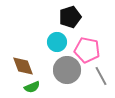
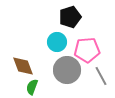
pink pentagon: rotated 15 degrees counterclockwise
green semicircle: rotated 133 degrees clockwise
